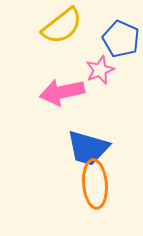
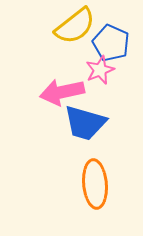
yellow semicircle: moved 13 px right
blue pentagon: moved 10 px left, 4 px down
blue trapezoid: moved 3 px left, 25 px up
